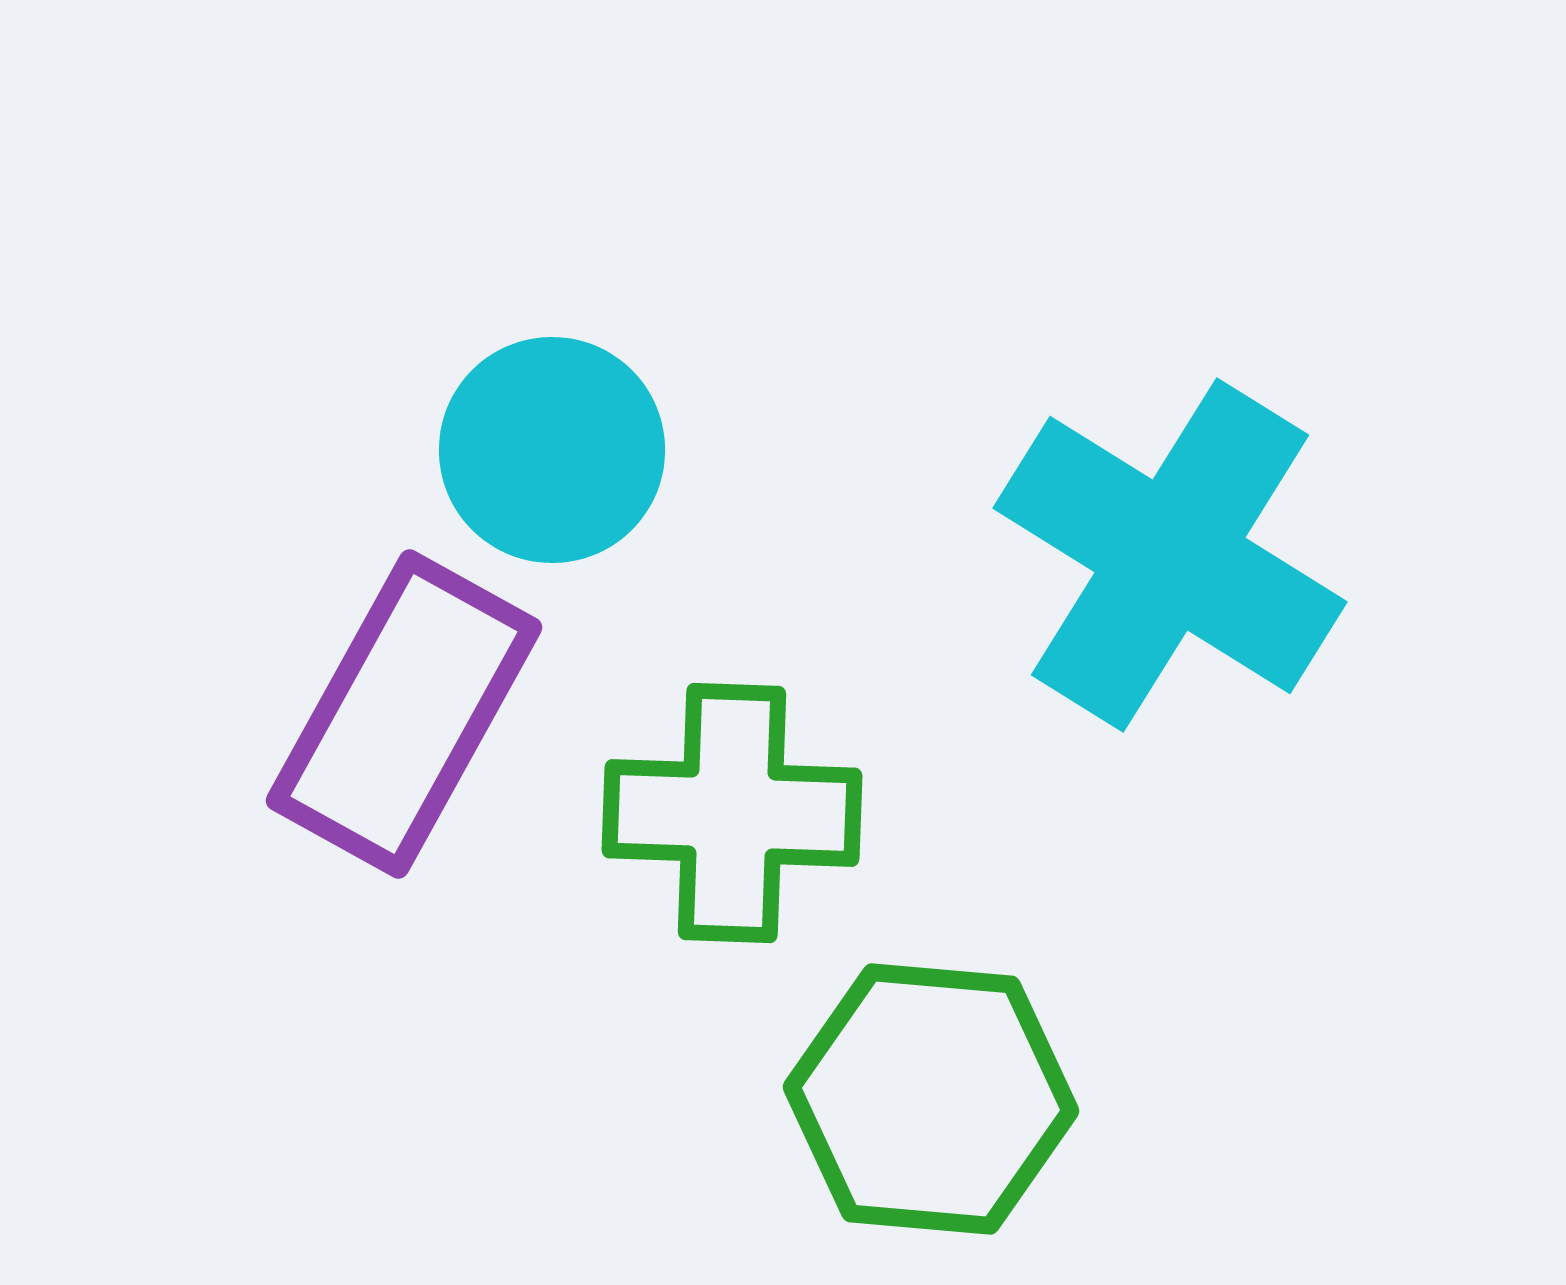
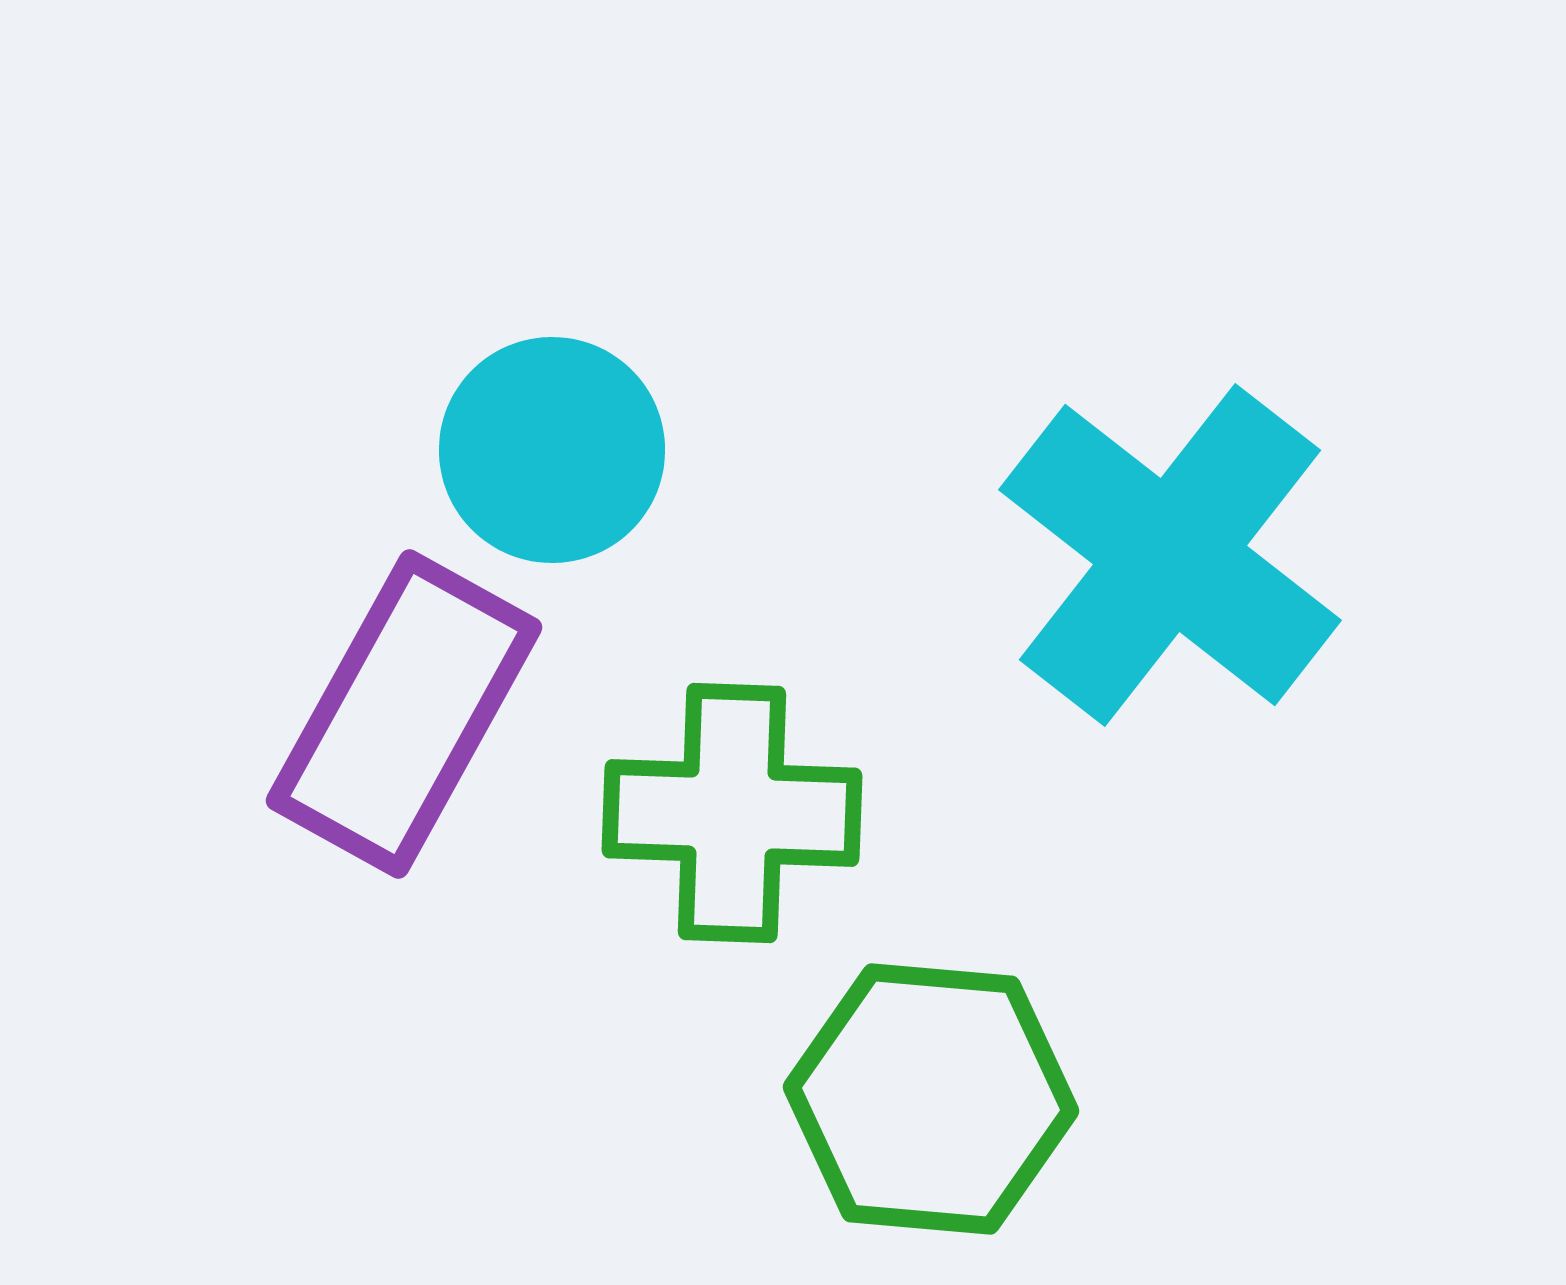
cyan cross: rotated 6 degrees clockwise
